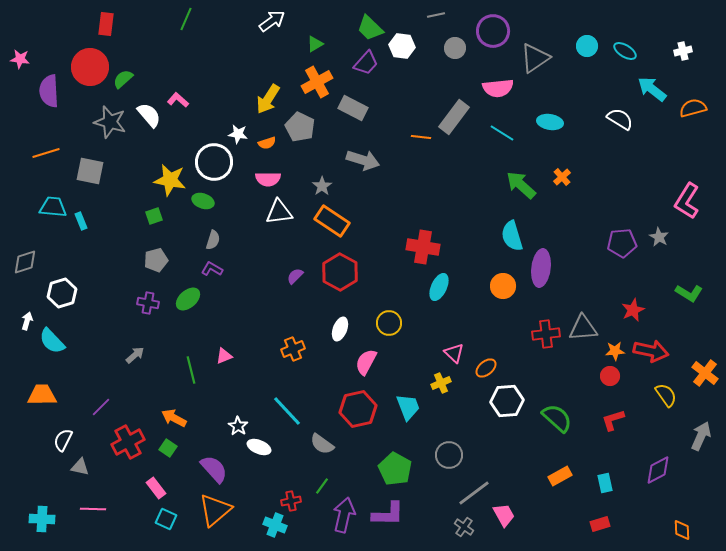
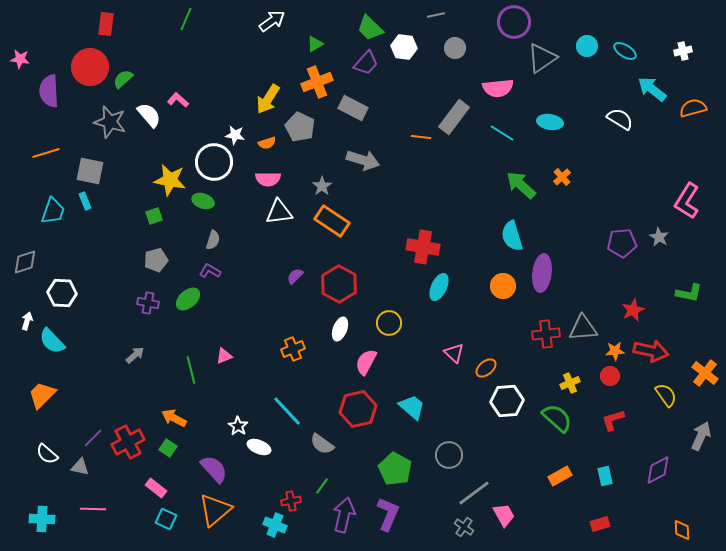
purple circle at (493, 31): moved 21 px right, 9 px up
white hexagon at (402, 46): moved 2 px right, 1 px down
gray triangle at (535, 58): moved 7 px right
orange cross at (317, 82): rotated 8 degrees clockwise
white star at (238, 134): moved 3 px left, 1 px down
cyan trapezoid at (53, 207): moved 4 px down; rotated 104 degrees clockwise
cyan rectangle at (81, 221): moved 4 px right, 20 px up
purple ellipse at (541, 268): moved 1 px right, 5 px down
purple L-shape at (212, 269): moved 2 px left, 2 px down
red hexagon at (340, 272): moved 1 px left, 12 px down
white hexagon at (62, 293): rotated 20 degrees clockwise
green L-shape at (689, 293): rotated 20 degrees counterclockwise
yellow cross at (441, 383): moved 129 px right
orange trapezoid at (42, 395): rotated 44 degrees counterclockwise
purple line at (101, 407): moved 8 px left, 31 px down
cyan trapezoid at (408, 407): moved 4 px right; rotated 28 degrees counterclockwise
white semicircle at (63, 440): moved 16 px left, 14 px down; rotated 75 degrees counterclockwise
cyan rectangle at (605, 483): moved 7 px up
pink rectangle at (156, 488): rotated 15 degrees counterclockwise
purple L-shape at (388, 514): rotated 68 degrees counterclockwise
